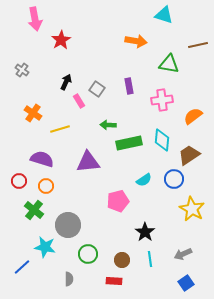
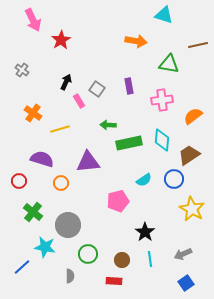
pink arrow: moved 2 px left, 1 px down; rotated 15 degrees counterclockwise
orange circle: moved 15 px right, 3 px up
green cross: moved 1 px left, 2 px down
gray semicircle: moved 1 px right, 3 px up
